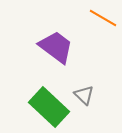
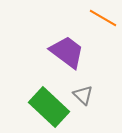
purple trapezoid: moved 11 px right, 5 px down
gray triangle: moved 1 px left
